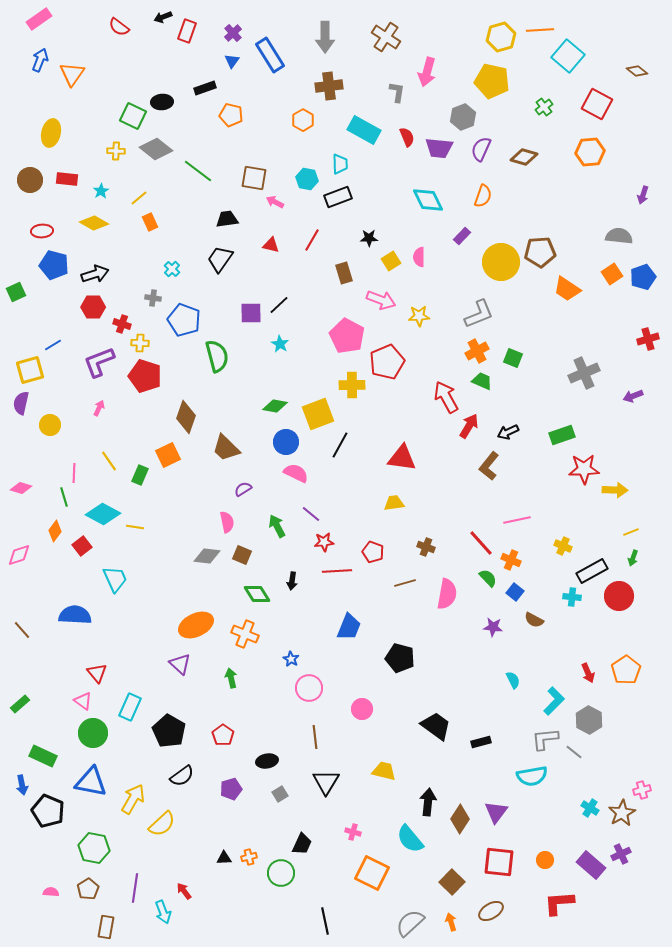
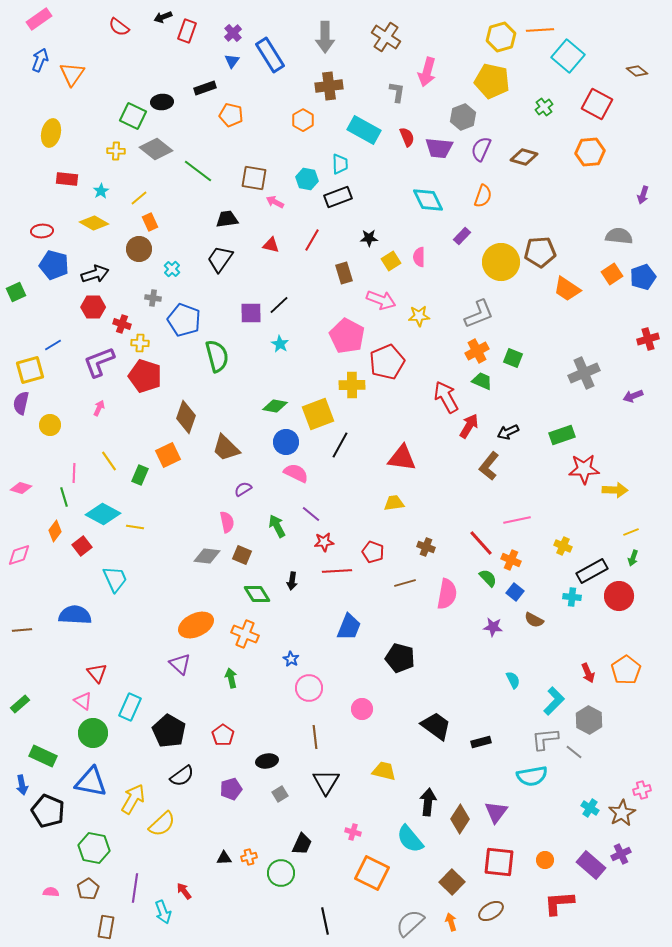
brown circle at (30, 180): moved 109 px right, 69 px down
brown line at (22, 630): rotated 54 degrees counterclockwise
